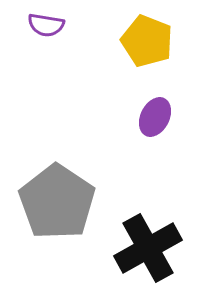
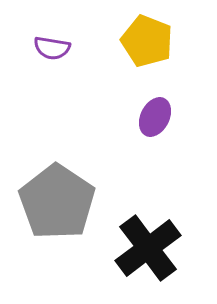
purple semicircle: moved 6 px right, 23 px down
black cross: rotated 8 degrees counterclockwise
